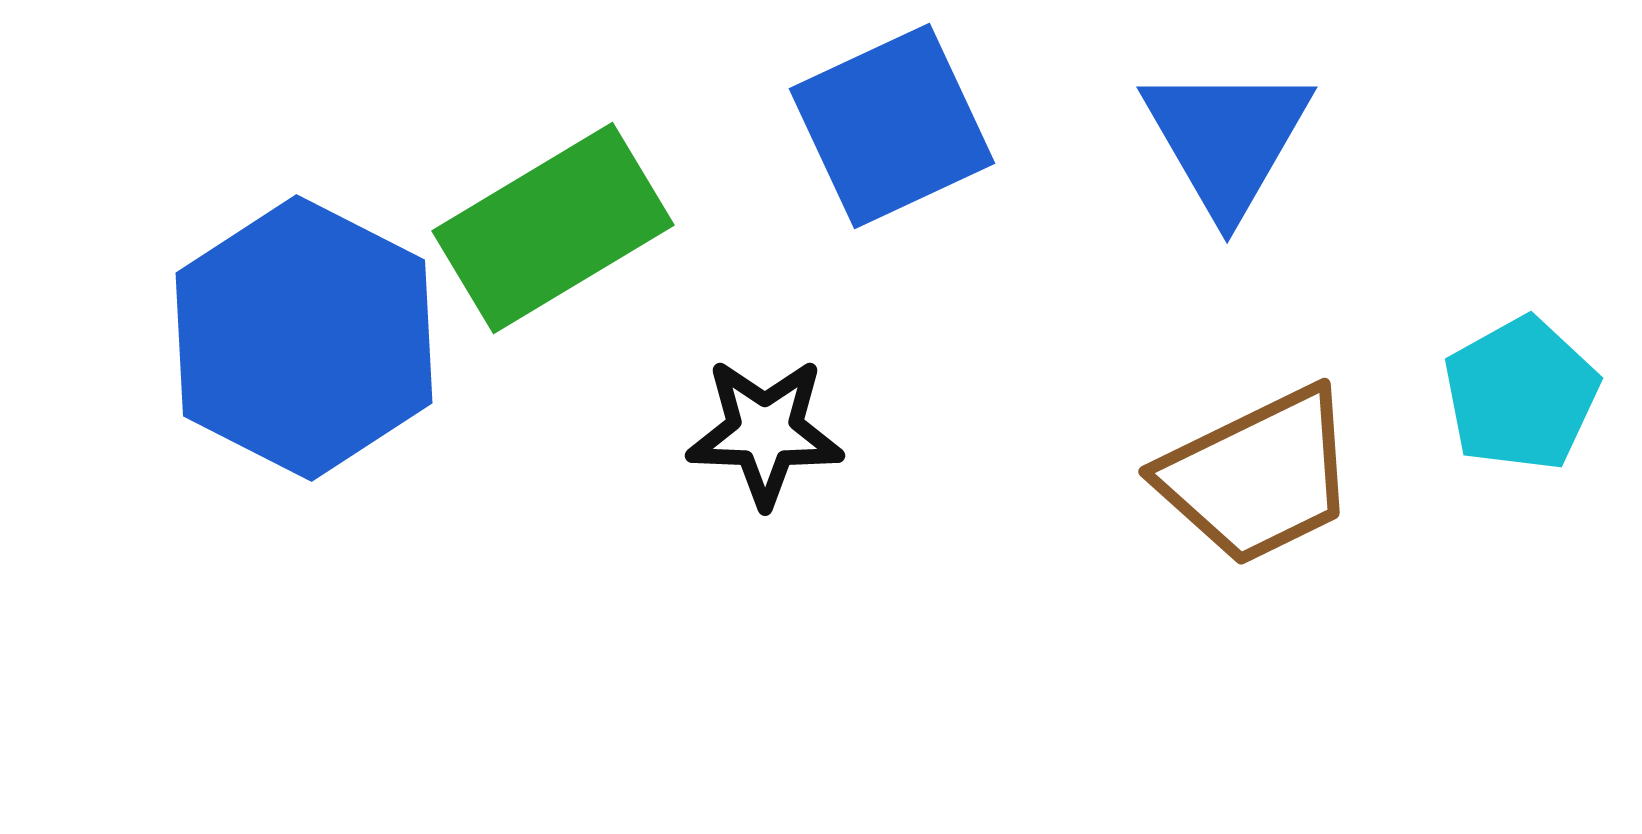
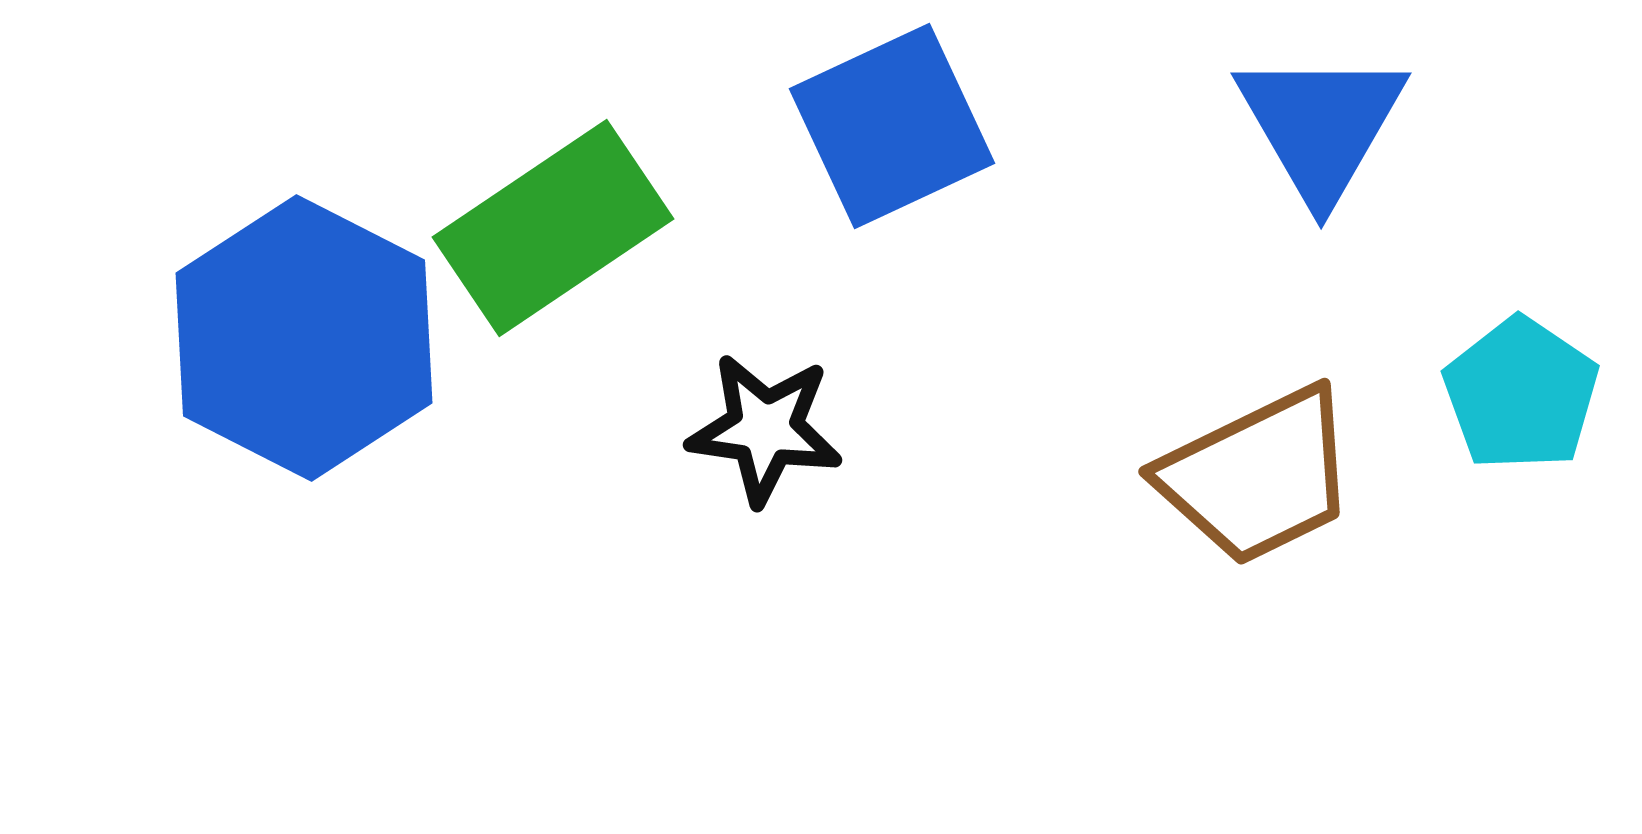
blue triangle: moved 94 px right, 14 px up
green rectangle: rotated 3 degrees counterclockwise
cyan pentagon: rotated 9 degrees counterclockwise
black star: moved 3 px up; rotated 6 degrees clockwise
